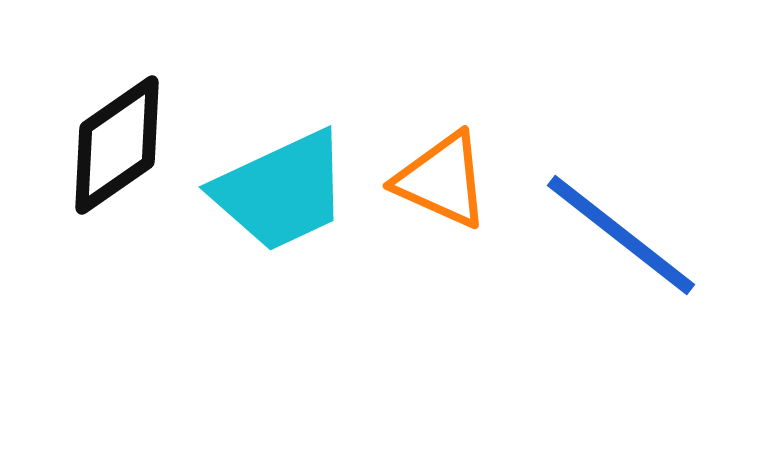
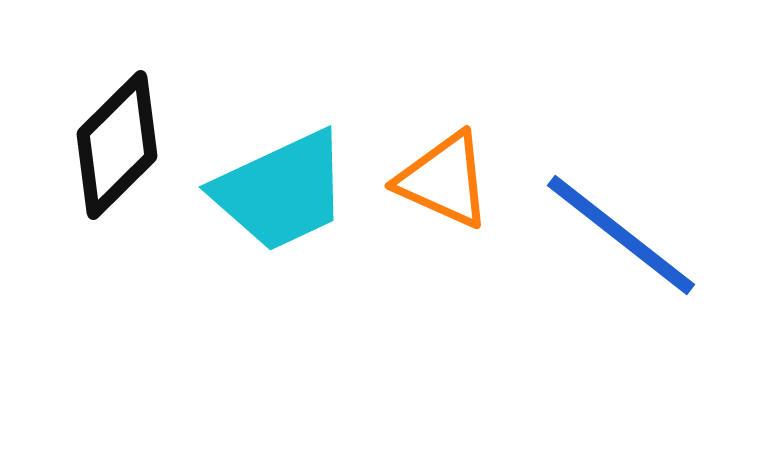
black diamond: rotated 10 degrees counterclockwise
orange triangle: moved 2 px right
